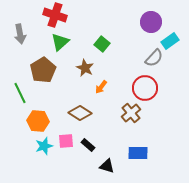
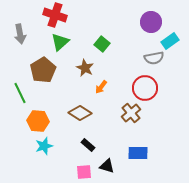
gray semicircle: rotated 36 degrees clockwise
pink square: moved 18 px right, 31 px down
